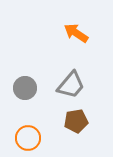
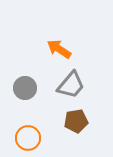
orange arrow: moved 17 px left, 16 px down
